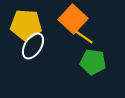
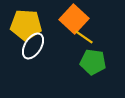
orange square: moved 1 px right
